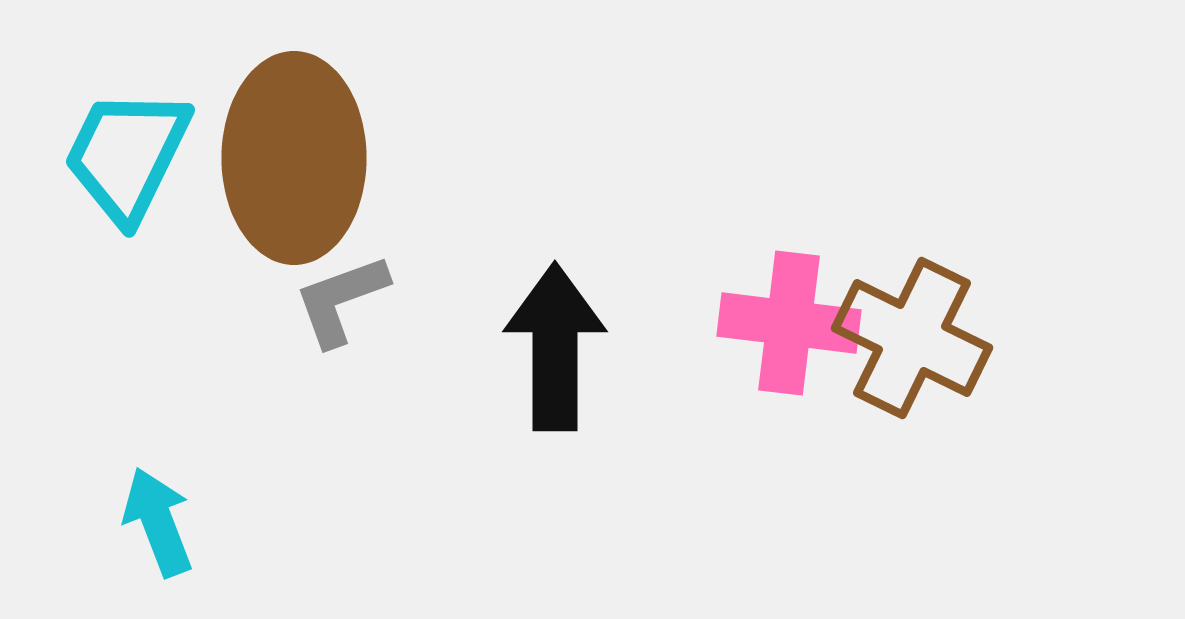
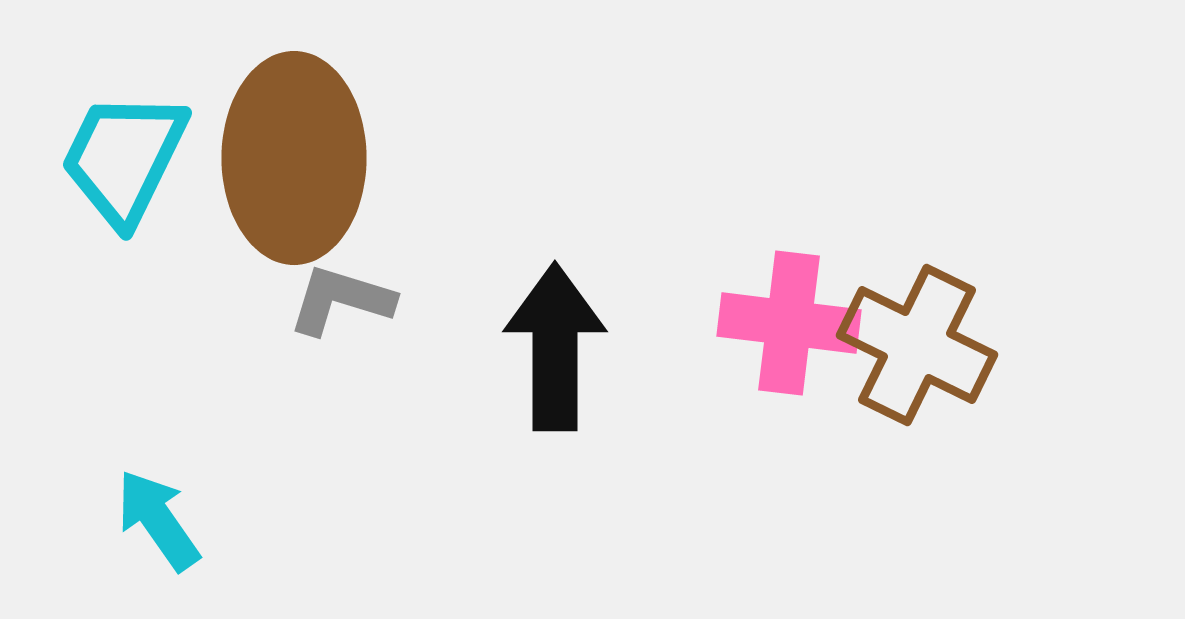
cyan trapezoid: moved 3 px left, 3 px down
gray L-shape: rotated 37 degrees clockwise
brown cross: moved 5 px right, 7 px down
cyan arrow: moved 2 px up; rotated 14 degrees counterclockwise
